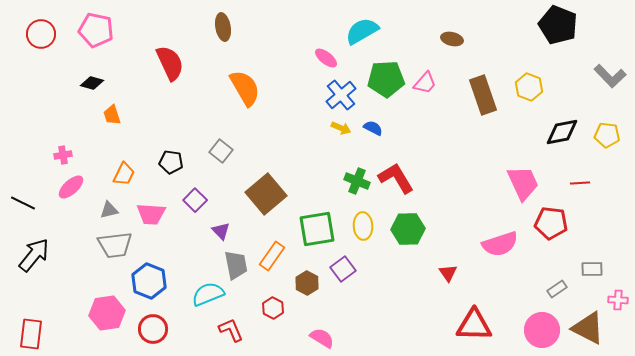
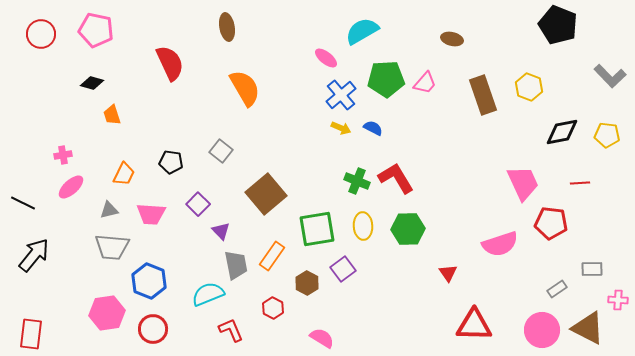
brown ellipse at (223, 27): moved 4 px right
purple square at (195, 200): moved 3 px right, 4 px down
gray trapezoid at (115, 245): moved 3 px left, 2 px down; rotated 12 degrees clockwise
